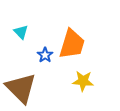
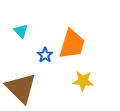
cyan triangle: moved 1 px up
